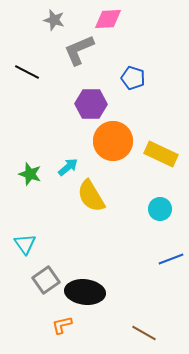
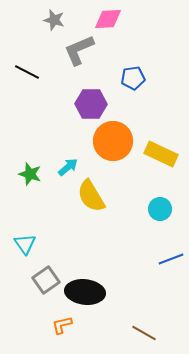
blue pentagon: rotated 25 degrees counterclockwise
